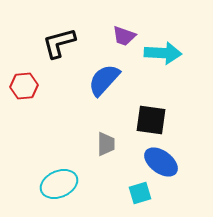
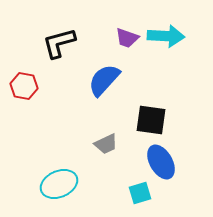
purple trapezoid: moved 3 px right, 2 px down
cyan arrow: moved 3 px right, 17 px up
red hexagon: rotated 16 degrees clockwise
gray trapezoid: rotated 65 degrees clockwise
blue ellipse: rotated 24 degrees clockwise
